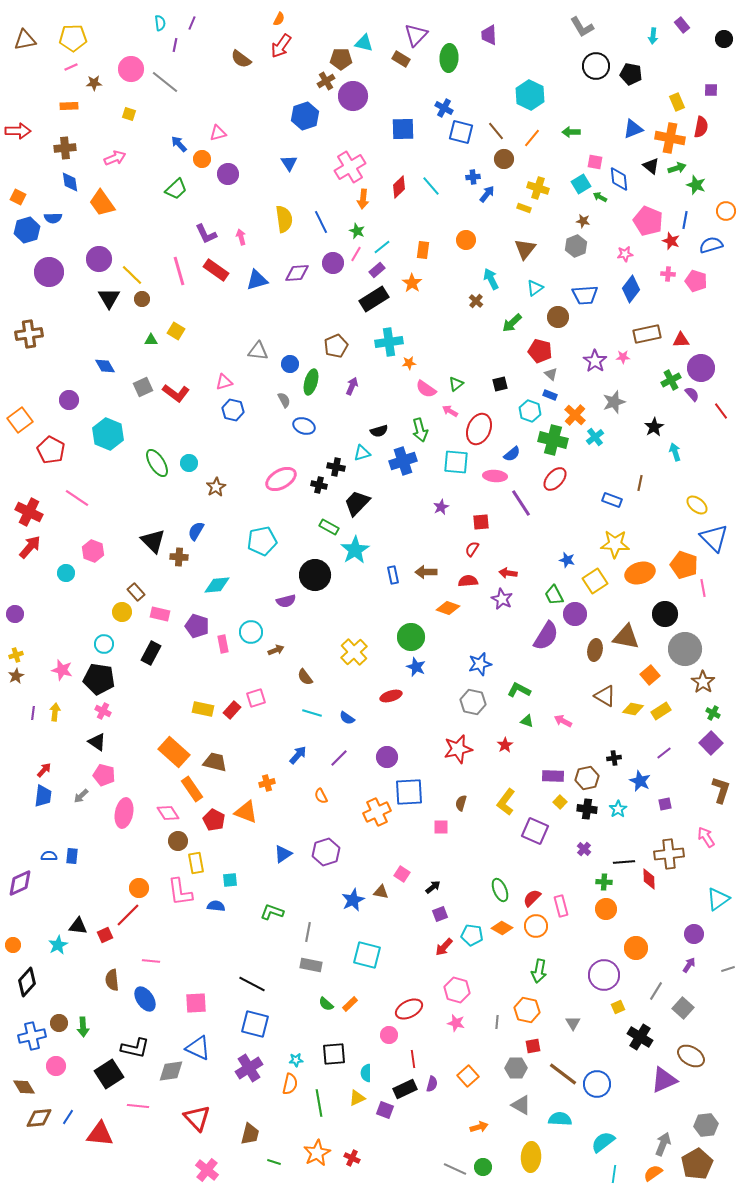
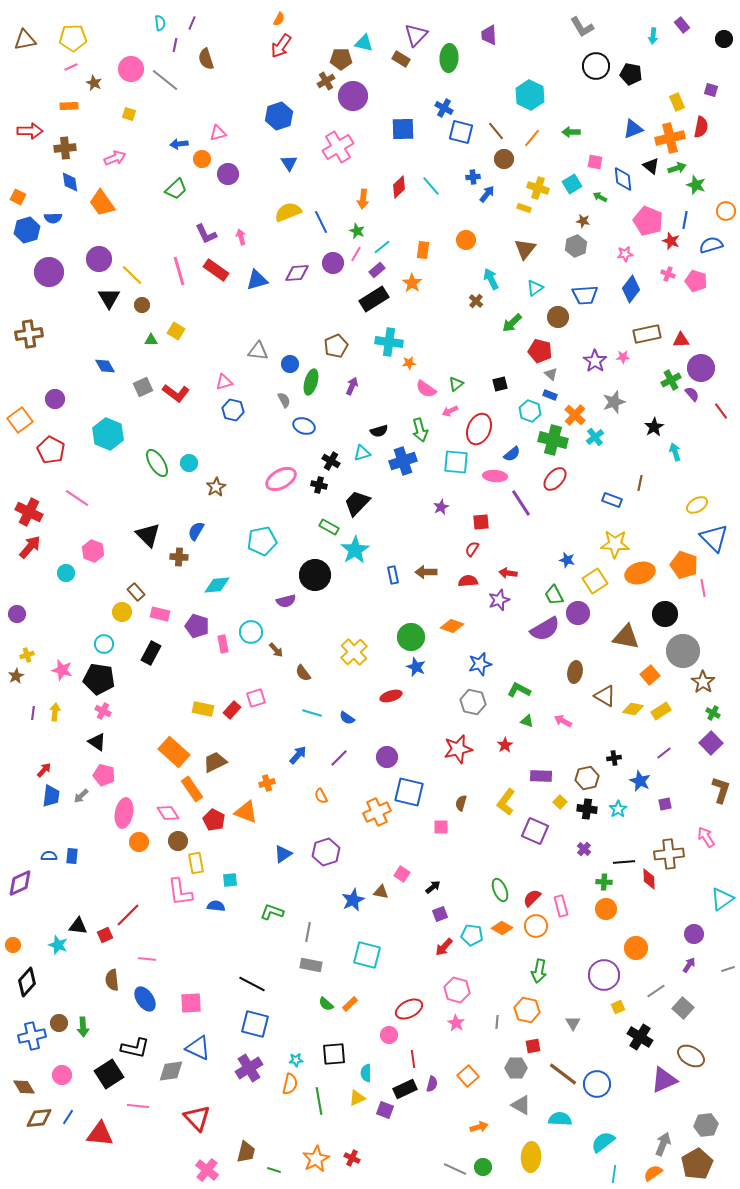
brown semicircle at (241, 59): moved 35 px left; rotated 35 degrees clockwise
gray line at (165, 82): moved 2 px up
brown star at (94, 83): rotated 28 degrees clockwise
purple square at (711, 90): rotated 16 degrees clockwise
blue hexagon at (305, 116): moved 26 px left
red arrow at (18, 131): moved 12 px right
orange cross at (670, 138): rotated 24 degrees counterclockwise
blue arrow at (179, 144): rotated 54 degrees counterclockwise
pink cross at (350, 167): moved 12 px left, 20 px up
blue diamond at (619, 179): moved 4 px right
cyan square at (581, 184): moved 9 px left
yellow semicircle at (284, 219): moved 4 px right, 7 px up; rotated 104 degrees counterclockwise
pink cross at (668, 274): rotated 16 degrees clockwise
brown circle at (142, 299): moved 6 px down
cyan cross at (389, 342): rotated 16 degrees clockwise
purple circle at (69, 400): moved 14 px left, 1 px up
pink arrow at (450, 411): rotated 56 degrees counterclockwise
black cross at (336, 467): moved 5 px left, 6 px up; rotated 18 degrees clockwise
yellow ellipse at (697, 505): rotated 70 degrees counterclockwise
black triangle at (153, 541): moved 5 px left, 6 px up
purple star at (502, 599): moved 3 px left, 1 px down; rotated 25 degrees clockwise
orange diamond at (448, 608): moved 4 px right, 18 px down
purple circle at (15, 614): moved 2 px right
purple circle at (575, 614): moved 3 px right, 1 px up
purple semicircle at (546, 636): moved 1 px left, 7 px up; rotated 28 degrees clockwise
gray circle at (685, 649): moved 2 px left, 2 px down
brown arrow at (276, 650): rotated 70 degrees clockwise
brown ellipse at (595, 650): moved 20 px left, 22 px down
yellow cross at (16, 655): moved 11 px right
brown semicircle at (305, 677): moved 2 px left, 4 px up
brown trapezoid at (215, 762): rotated 40 degrees counterclockwise
purple rectangle at (553, 776): moved 12 px left
blue square at (409, 792): rotated 16 degrees clockwise
blue trapezoid at (43, 796): moved 8 px right
orange circle at (139, 888): moved 46 px up
cyan triangle at (718, 899): moved 4 px right
cyan star at (58, 945): rotated 24 degrees counterclockwise
pink line at (151, 961): moved 4 px left, 2 px up
gray line at (656, 991): rotated 24 degrees clockwise
pink square at (196, 1003): moved 5 px left
pink star at (456, 1023): rotated 18 degrees clockwise
pink circle at (56, 1066): moved 6 px right, 9 px down
green line at (319, 1103): moved 2 px up
brown trapezoid at (250, 1134): moved 4 px left, 18 px down
orange star at (317, 1153): moved 1 px left, 6 px down
green line at (274, 1162): moved 8 px down
